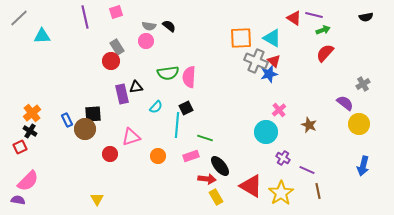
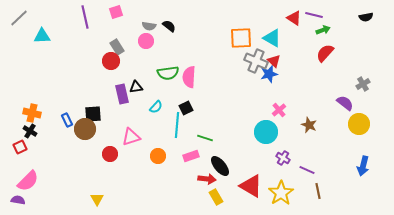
orange cross at (32, 113): rotated 36 degrees counterclockwise
